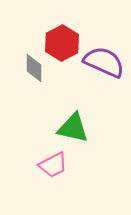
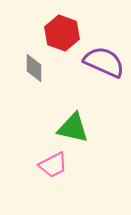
red hexagon: moved 10 px up; rotated 12 degrees counterclockwise
